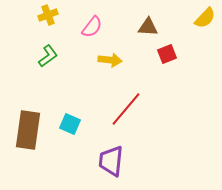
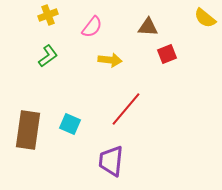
yellow semicircle: rotated 85 degrees clockwise
